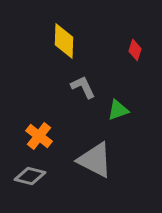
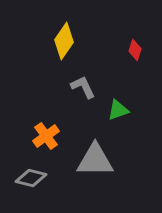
yellow diamond: rotated 33 degrees clockwise
orange cross: moved 7 px right; rotated 16 degrees clockwise
gray triangle: rotated 27 degrees counterclockwise
gray diamond: moved 1 px right, 2 px down
